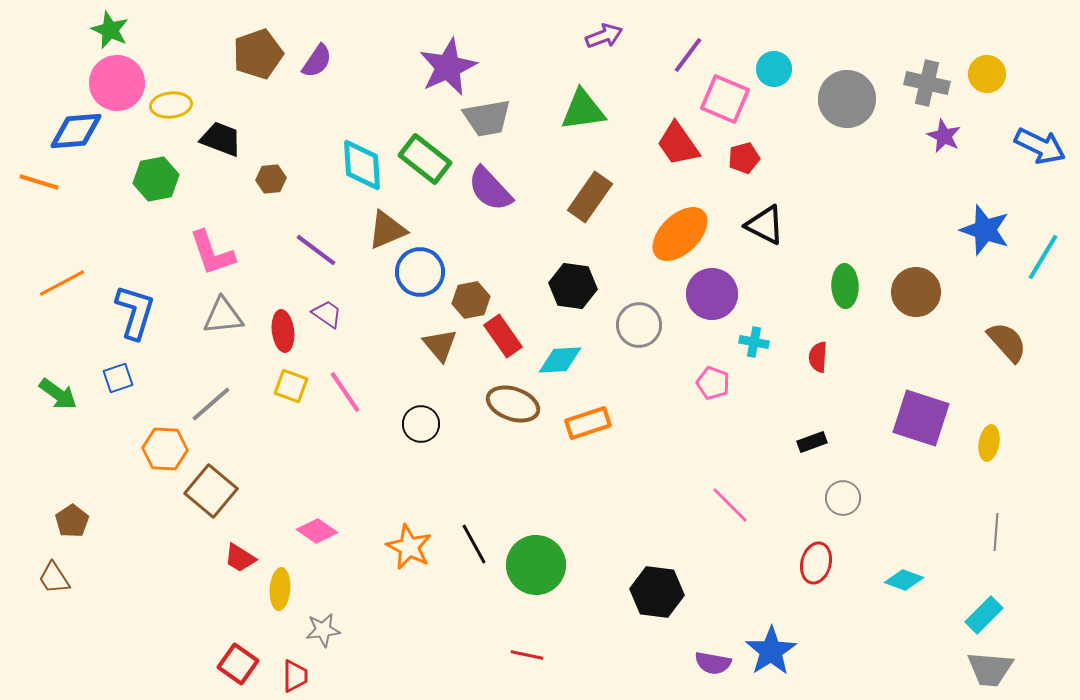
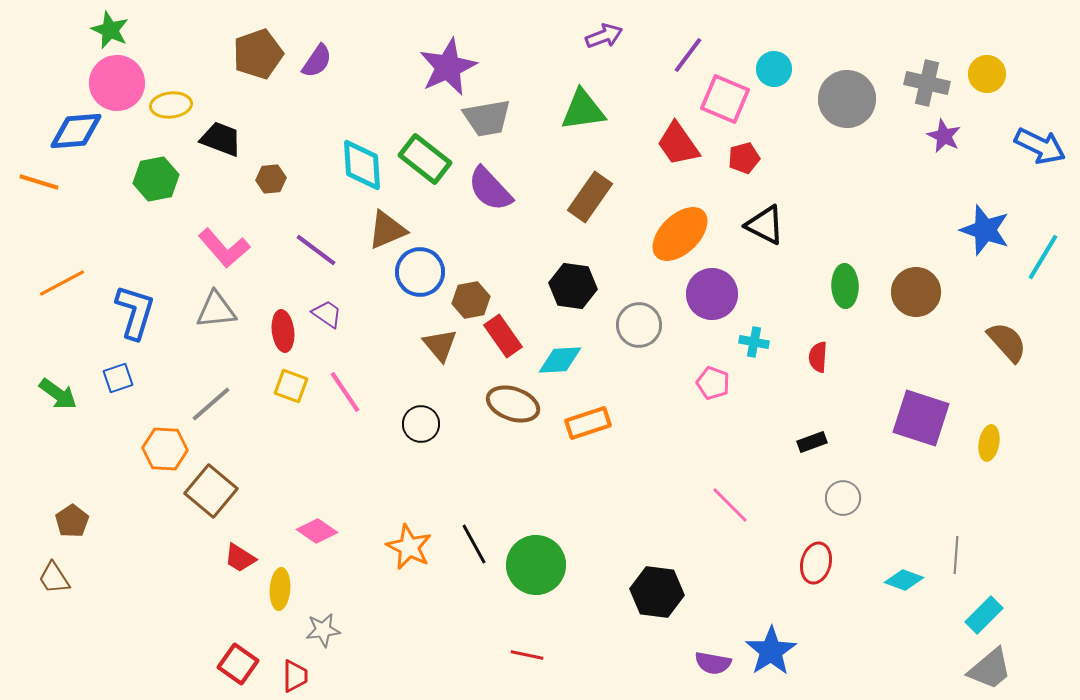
pink L-shape at (212, 253): moved 12 px right, 5 px up; rotated 22 degrees counterclockwise
gray triangle at (223, 316): moved 7 px left, 6 px up
gray line at (996, 532): moved 40 px left, 23 px down
gray trapezoid at (990, 669): rotated 45 degrees counterclockwise
